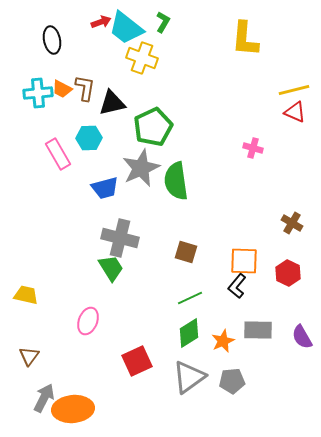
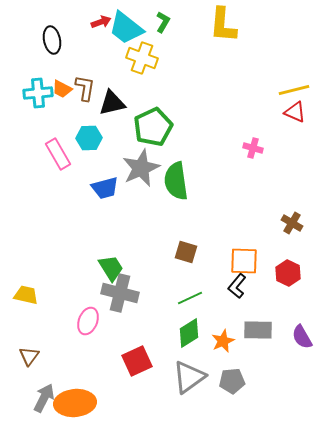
yellow L-shape: moved 22 px left, 14 px up
gray cross: moved 55 px down
orange ellipse: moved 2 px right, 6 px up
